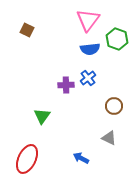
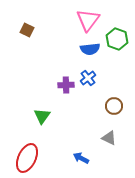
red ellipse: moved 1 px up
